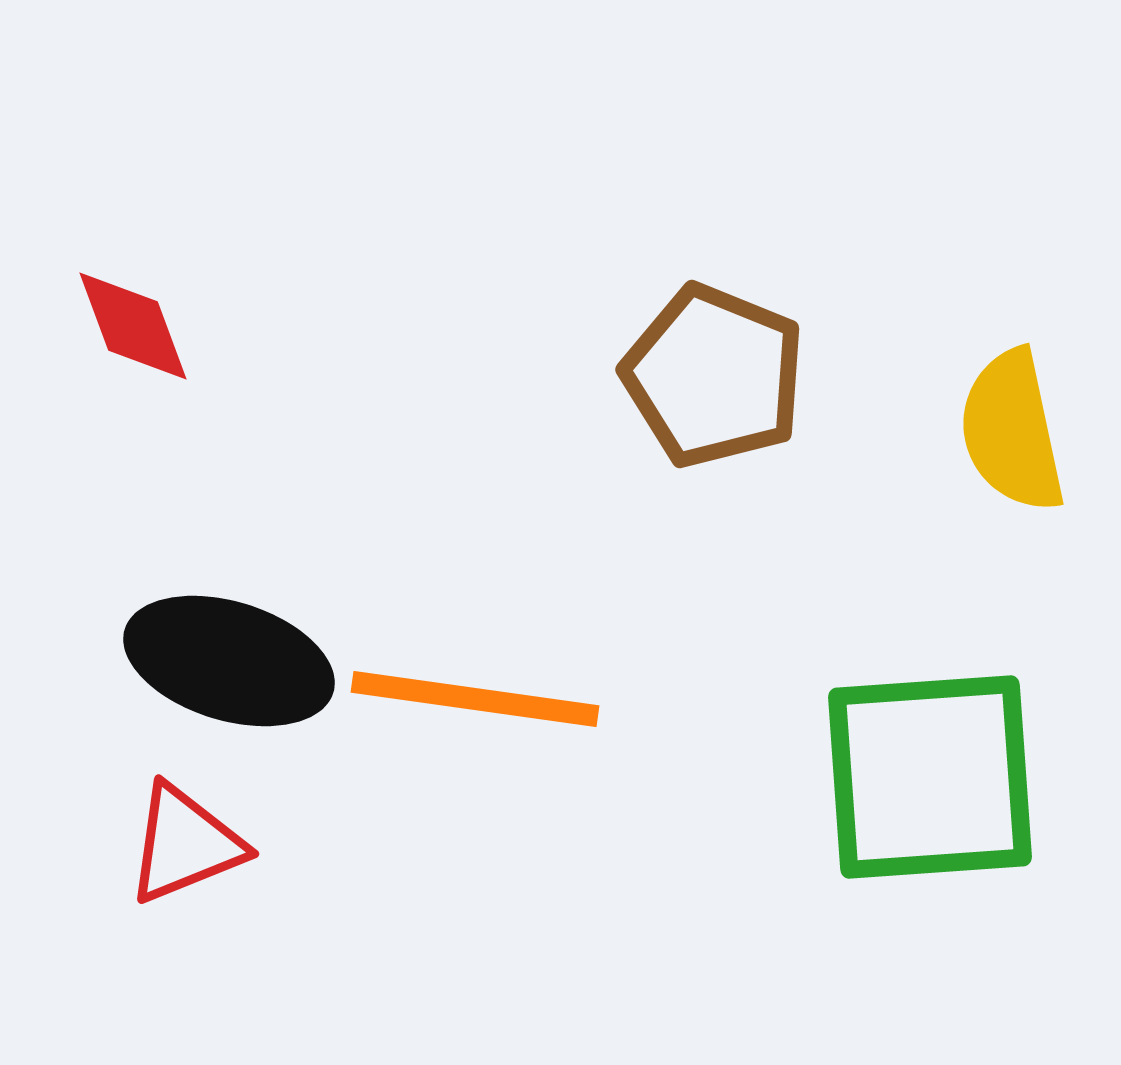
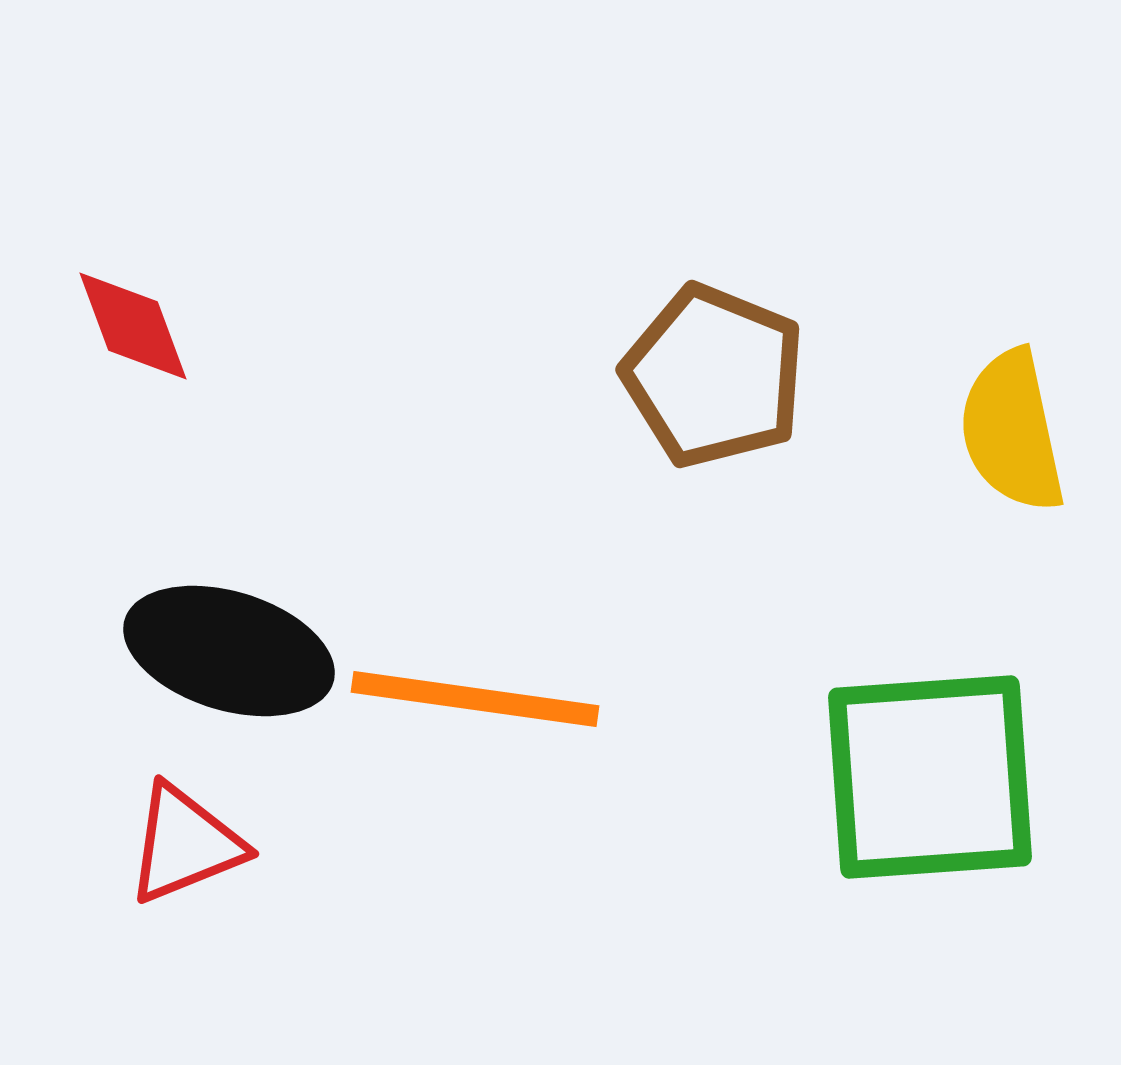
black ellipse: moved 10 px up
